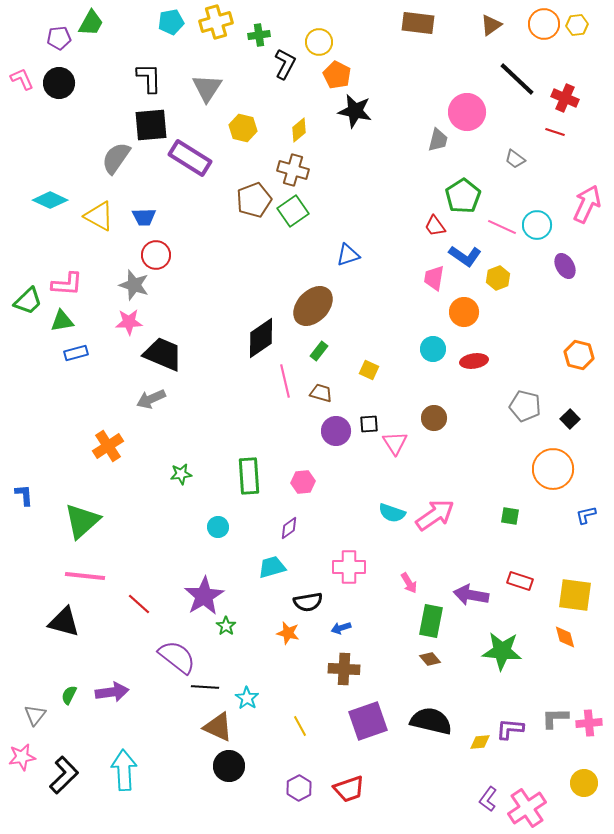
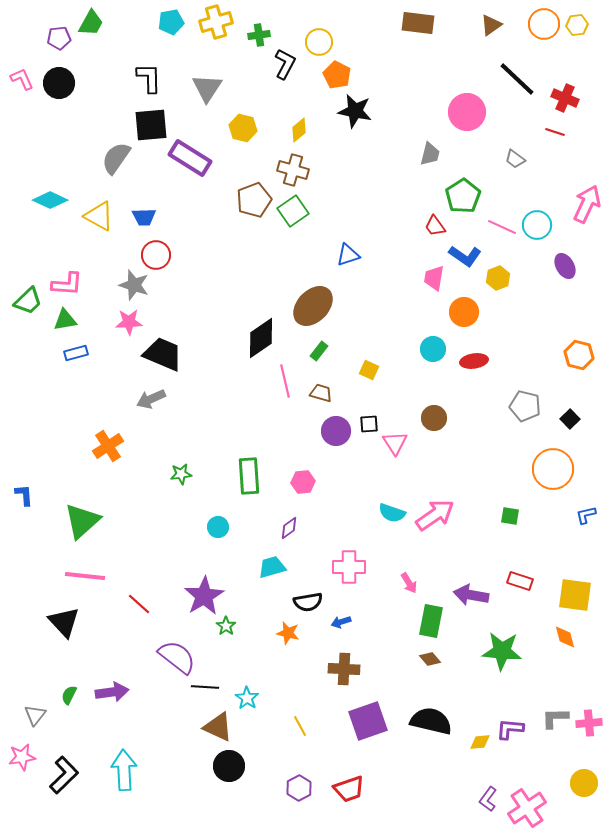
gray trapezoid at (438, 140): moved 8 px left, 14 px down
green triangle at (62, 321): moved 3 px right, 1 px up
black triangle at (64, 622): rotated 32 degrees clockwise
blue arrow at (341, 628): moved 6 px up
